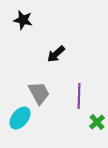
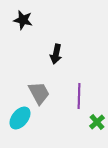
black arrow: rotated 36 degrees counterclockwise
